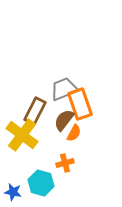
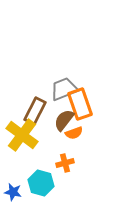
orange semicircle: rotated 42 degrees clockwise
